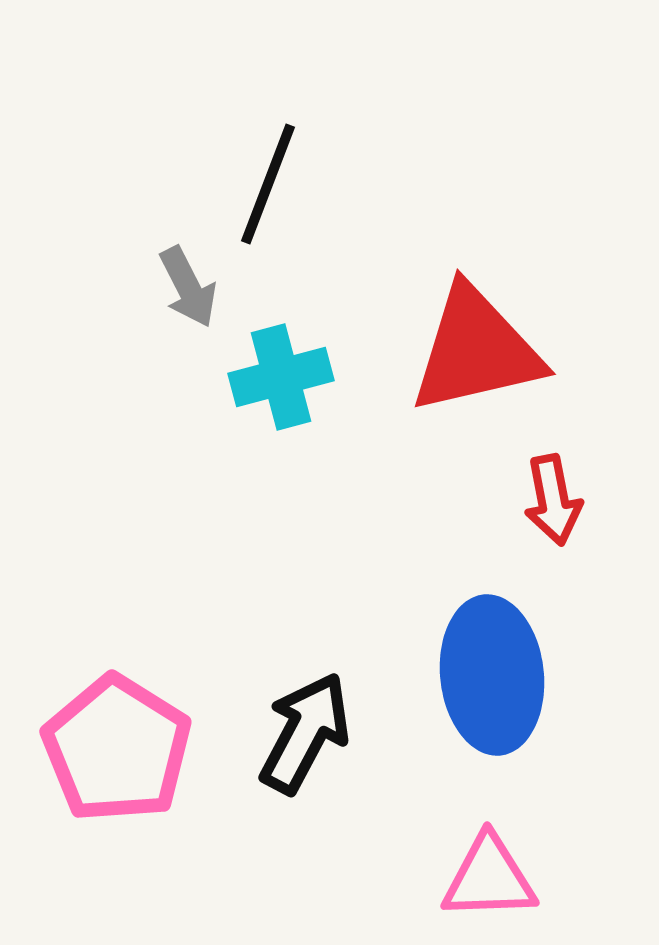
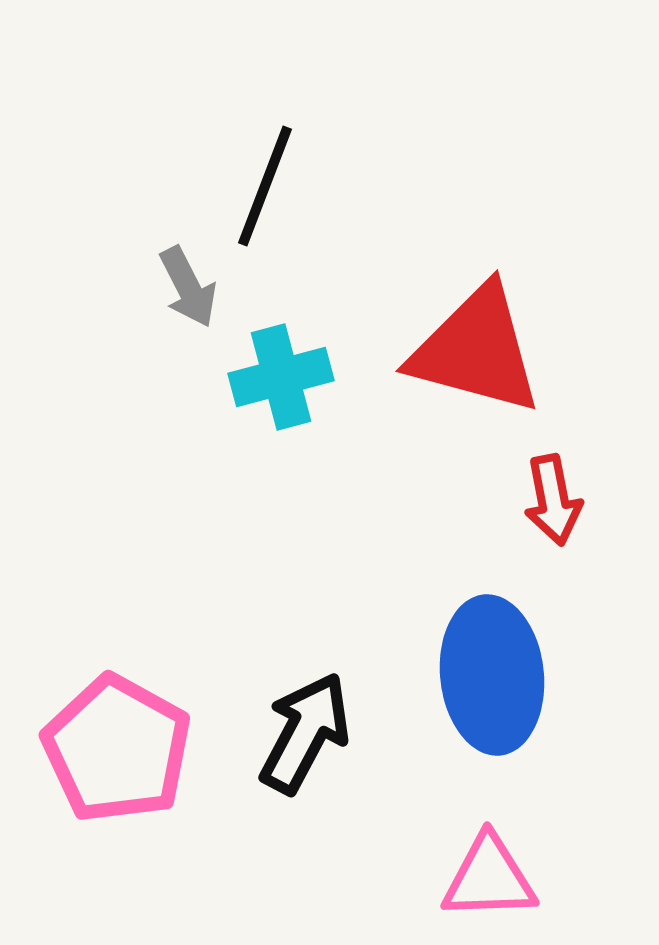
black line: moved 3 px left, 2 px down
red triangle: rotated 28 degrees clockwise
pink pentagon: rotated 3 degrees counterclockwise
